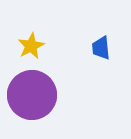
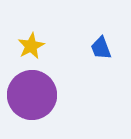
blue trapezoid: rotated 15 degrees counterclockwise
